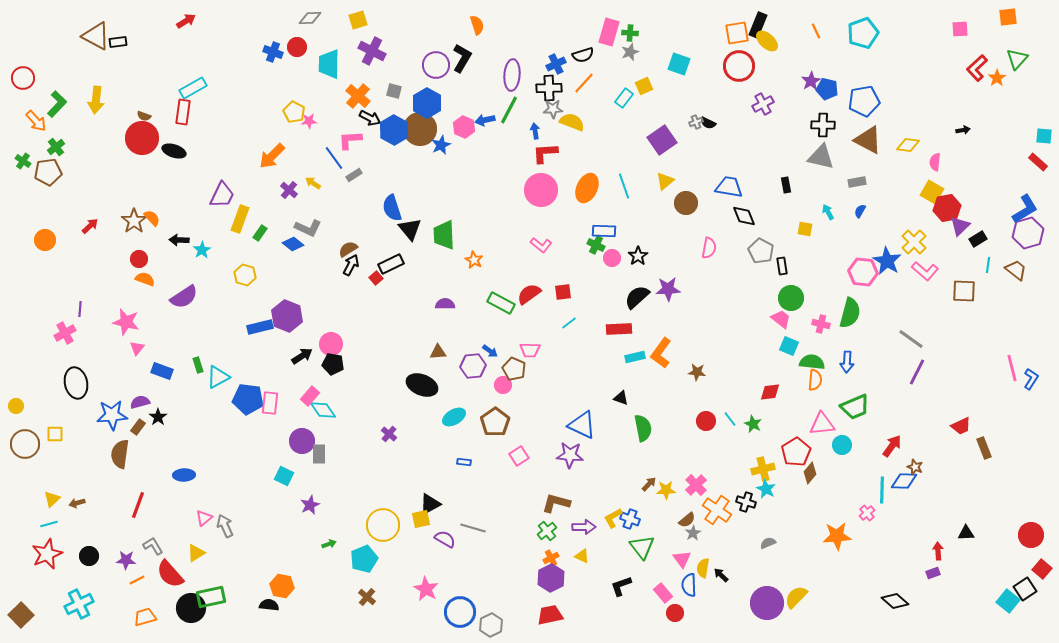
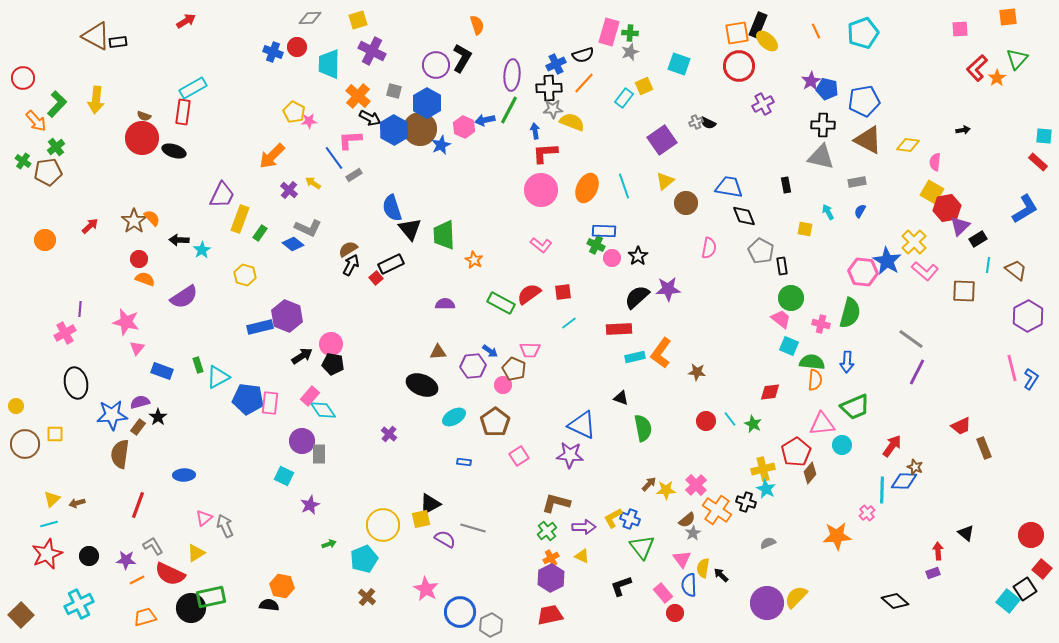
purple hexagon at (1028, 233): moved 83 px down; rotated 12 degrees counterclockwise
black triangle at (966, 533): rotated 42 degrees clockwise
red semicircle at (170, 574): rotated 24 degrees counterclockwise
